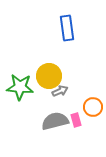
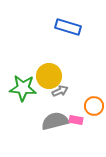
blue rectangle: moved 1 px right, 1 px up; rotated 65 degrees counterclockwise
green star: moved 3 px right, 1 px down
orange circle: moved 1 px right, 1 px up
pink rectangle: rotated 64 degrees counterclockwise
